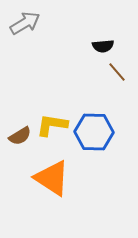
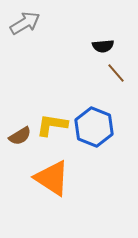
brown line: moved 1 px left, 1 px down
blue hexagon: moved 5 px up; rotated 21 degrees clockwise
